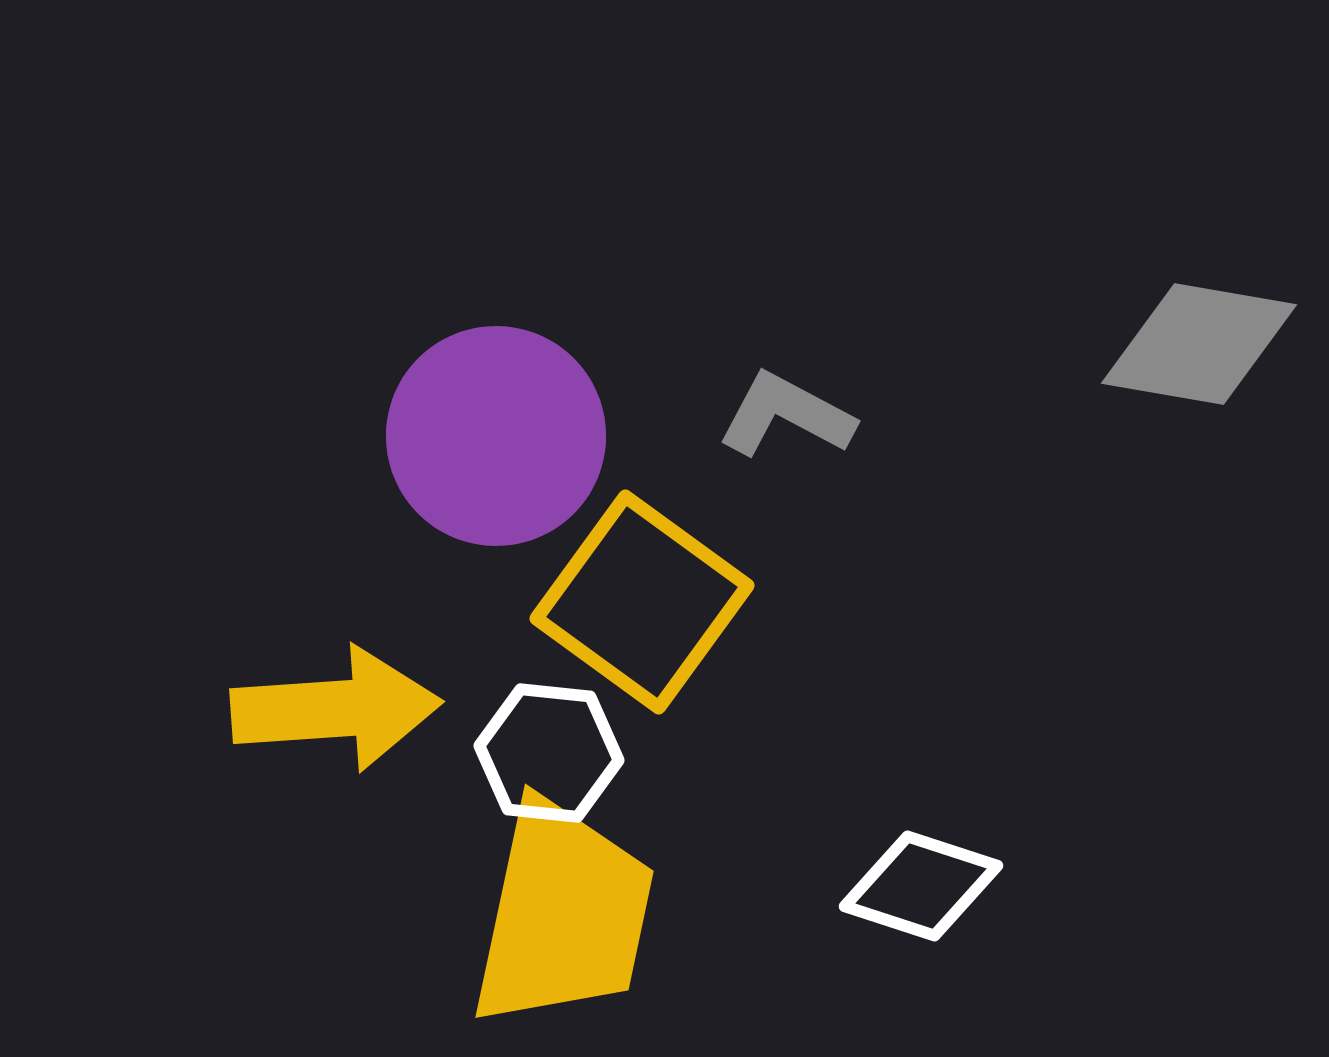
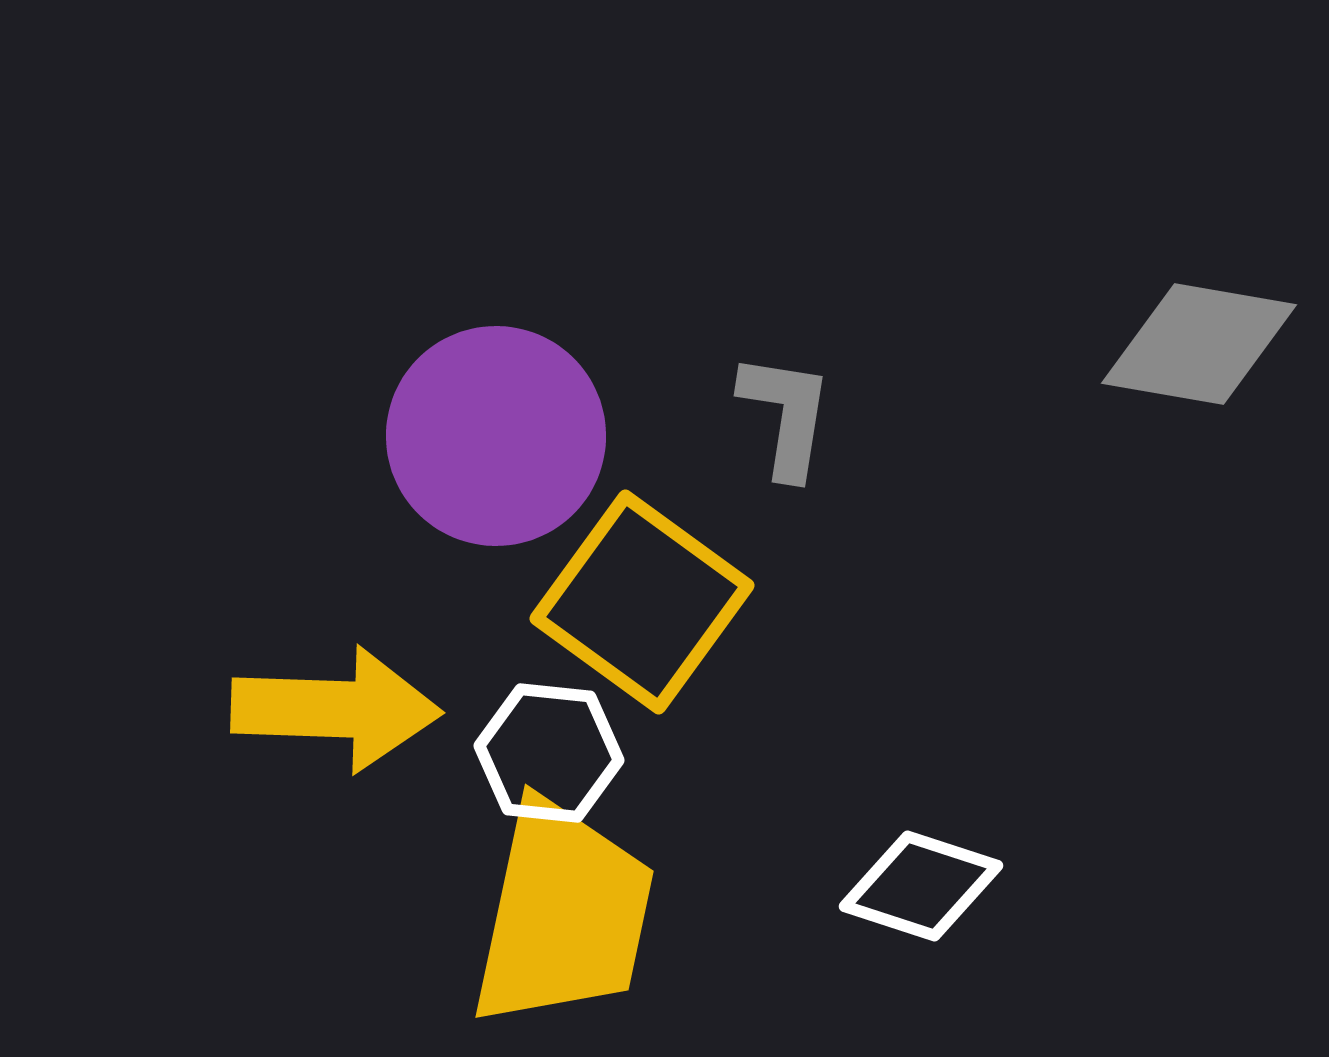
gray L-shape: rotated 71 degrees clockwise
yellow arrow: rotated 6 degrees clockwise
